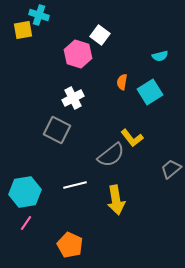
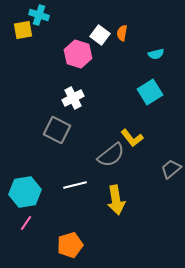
cyan semicircle: moved 4 px left, 2 px up
orange semicircle: moved 49 px up
orange pentagon: rotated 30 degrees clockwise
